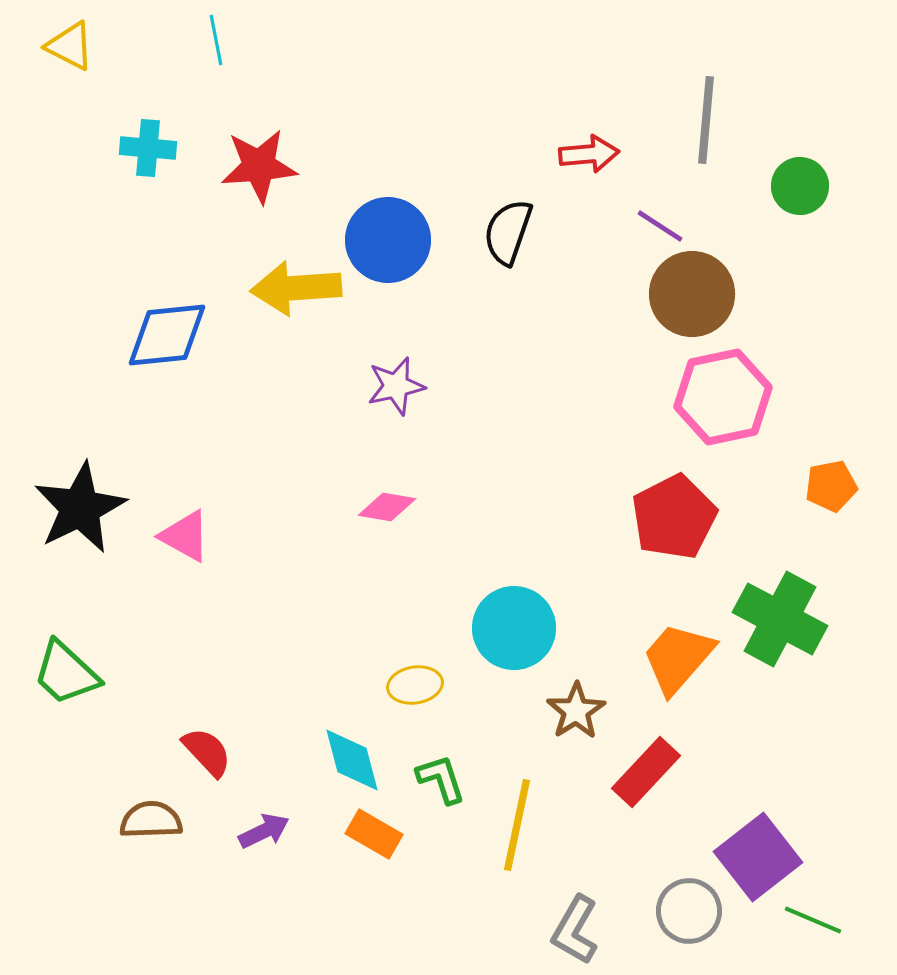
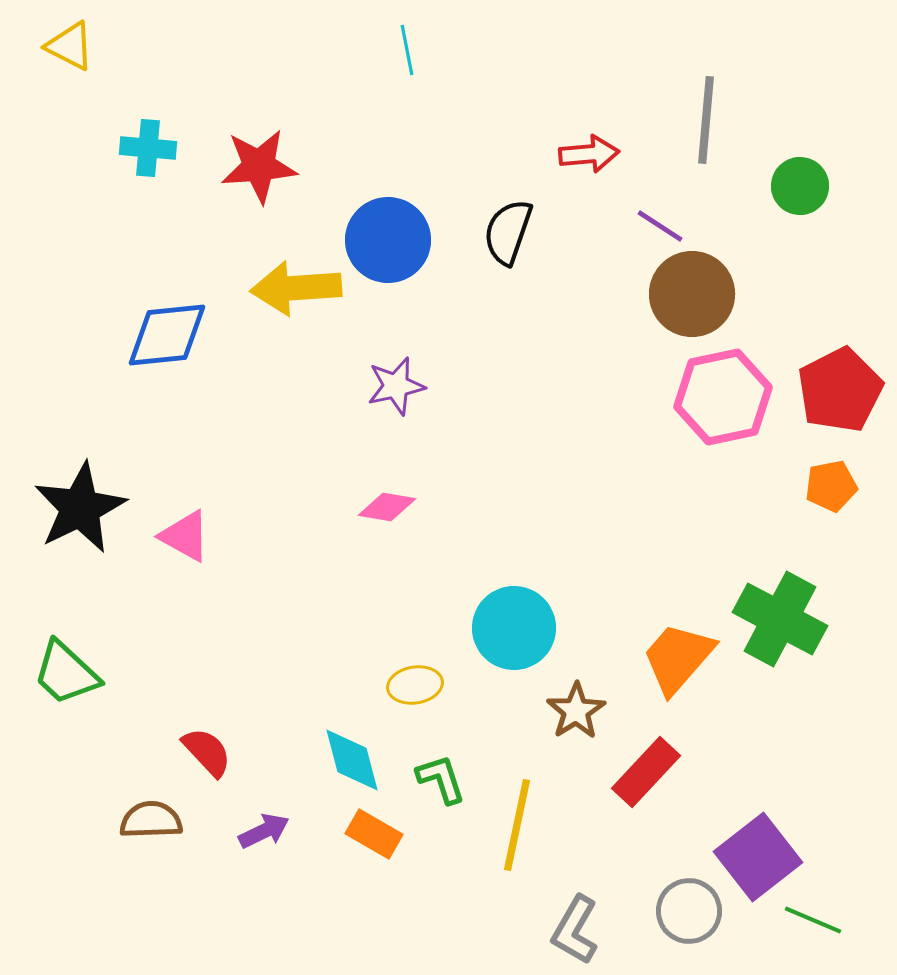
cyan line: moved 191 px right, 10 px down
red pentagon: moved 166 px right, 127 px up
